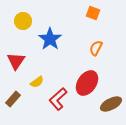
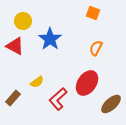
red triangle: moved 1 px left, 15 px up; rotated 36 degrees counterclockwise
brown rectangle: moved 1 px up
brown ellipse: rotated 15 degrees counterclockwise
